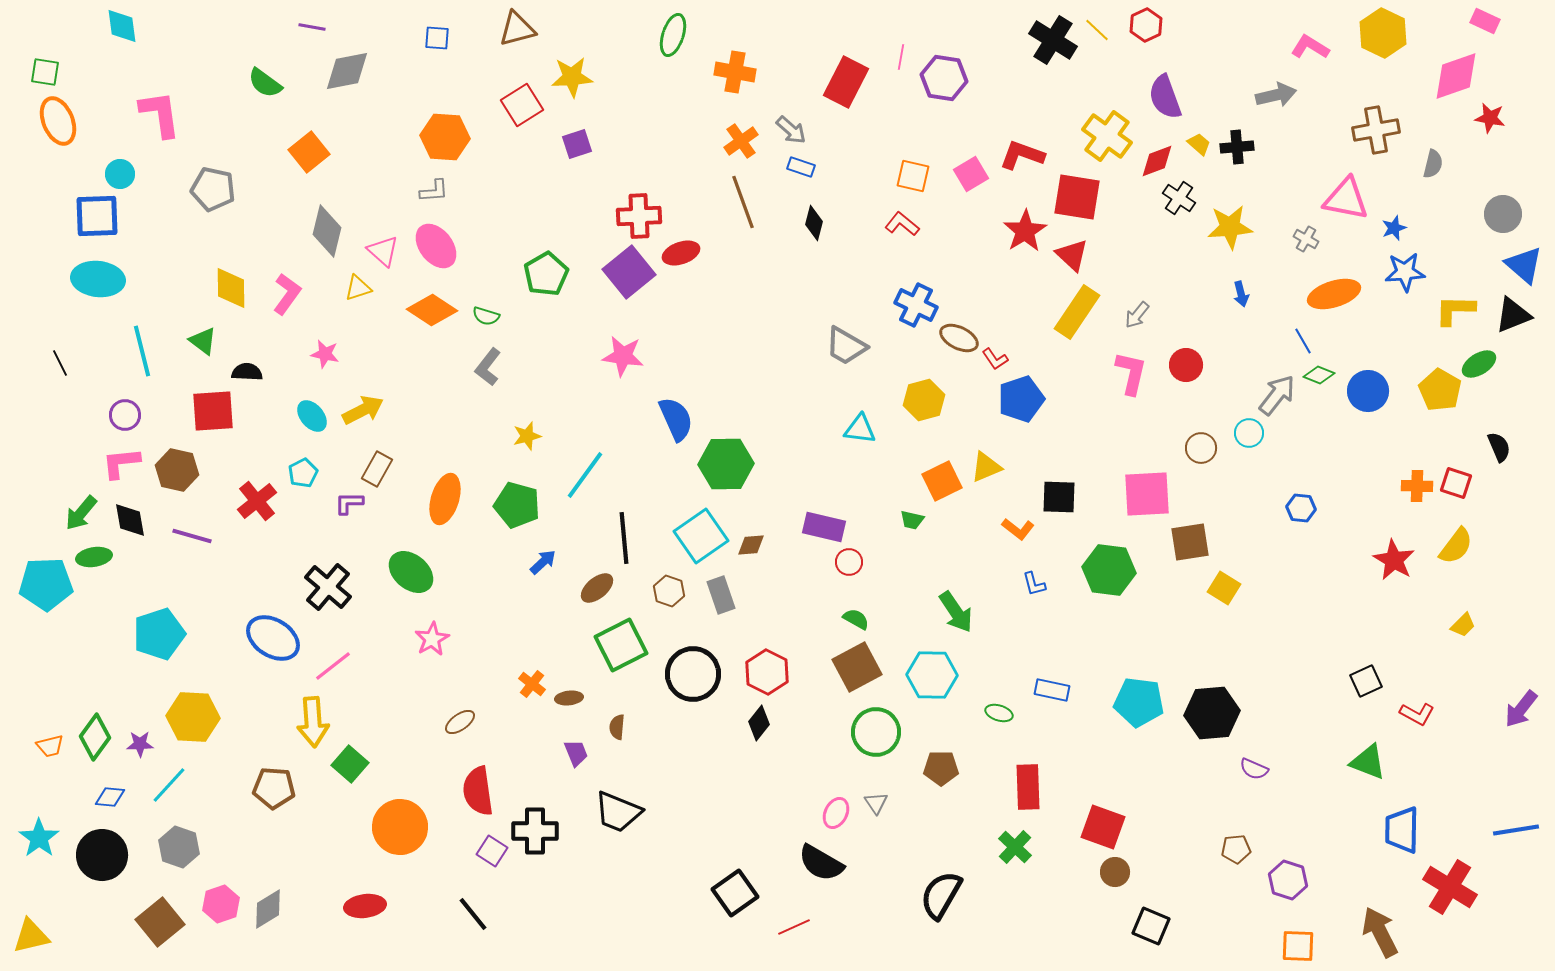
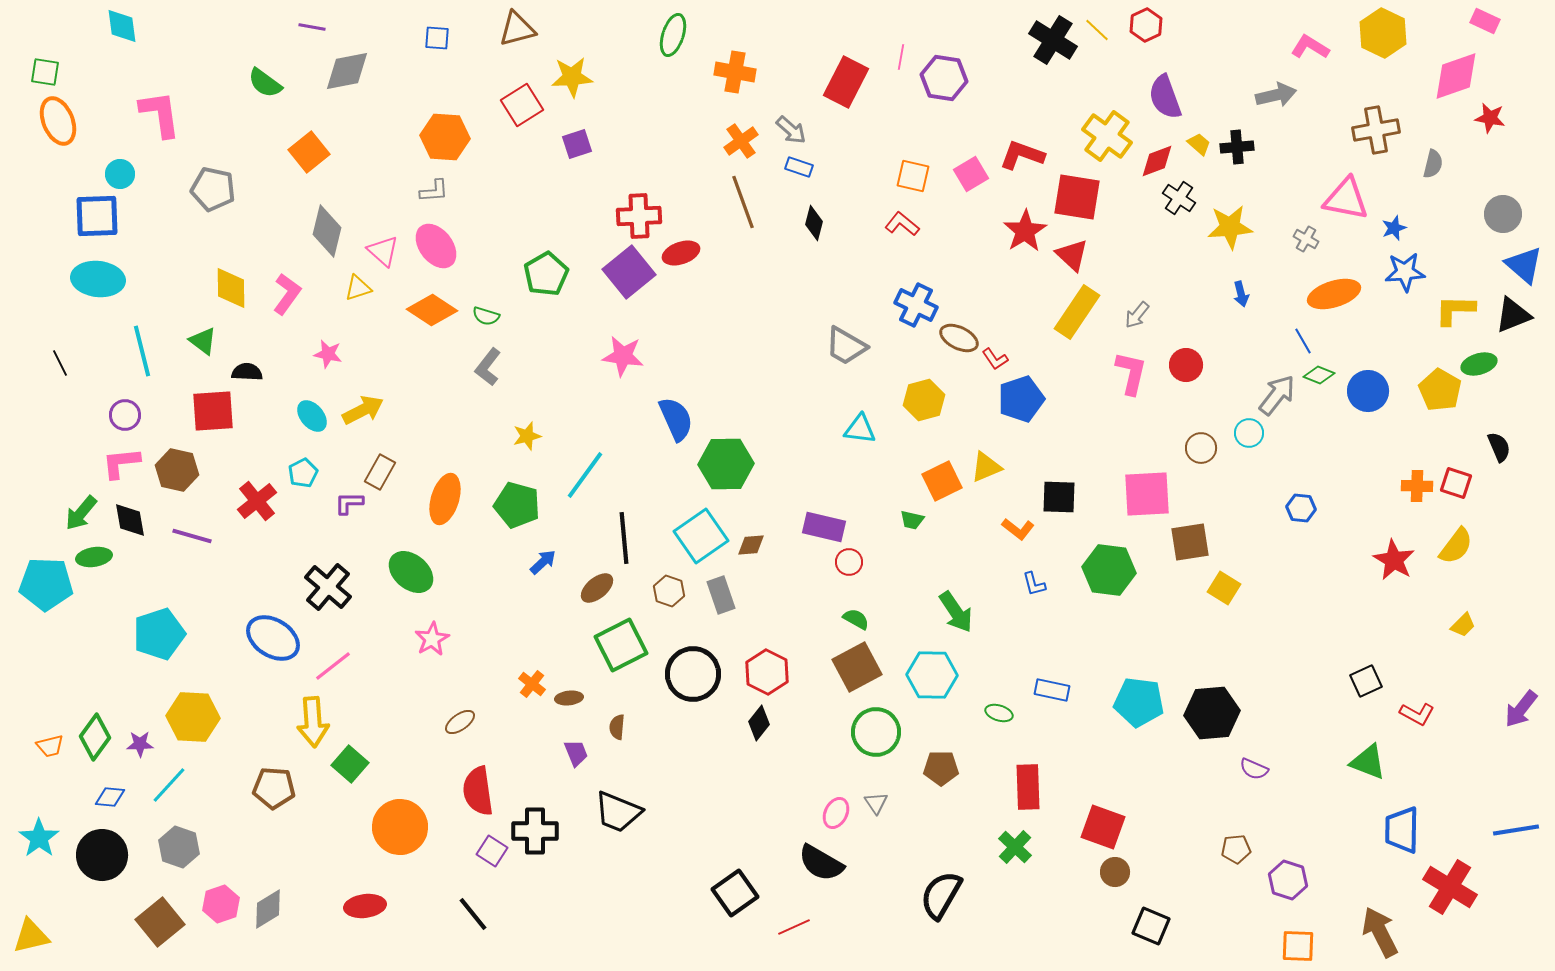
blue rectangle at (801, 167): moved 2 px left
pink star at (325, 354): moved 3 px right
green ellipse at (1479, 364): rotated 16 degrees clockwise
brown rectangle at (377, 469): moved 3 px right, 3 px down
cyan pentagon at (46, 584): rotated 4 degrees clockwise
